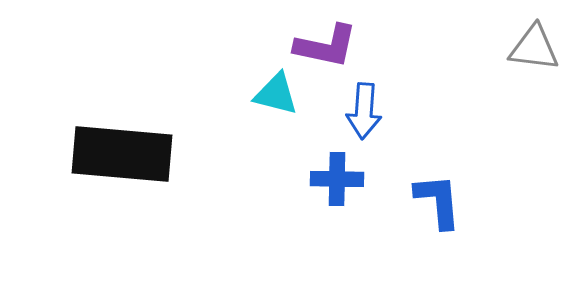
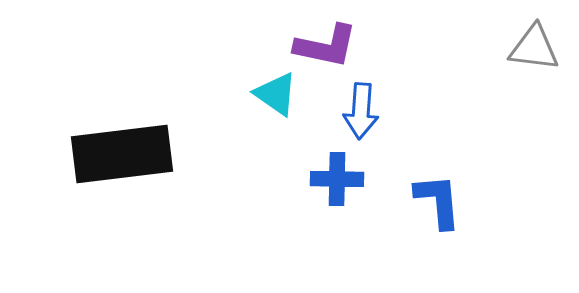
cyan triangle: rotated 21 degrees clockwise
blue arrow: moved 3 px left
black rectangle: rotated 12 degrees counterclockwise
